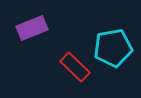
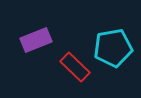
purple rectangle: moved 4 px right, 12 px down
